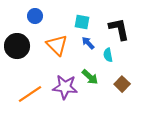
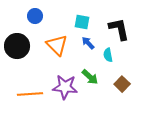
orange line: rotated 30 degrees clockwise
